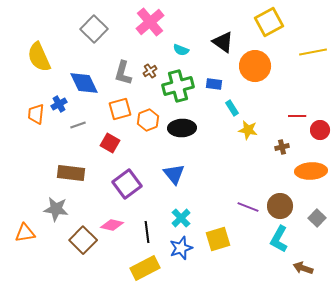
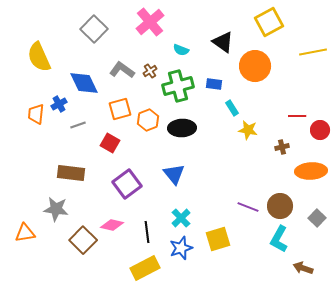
gray L-shape at (123, 73): moved 1 px left, 3 px up; rotated 110 degrees clockwise
